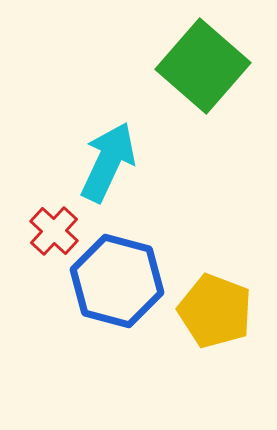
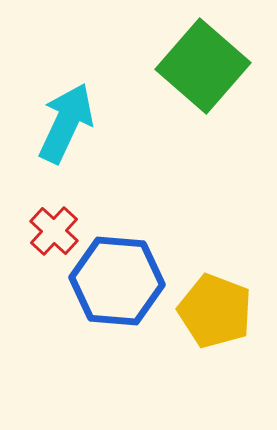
cyan arrow: moved 42 px left, 39 px up
blue hexagon: rotated 10 degrees counterclockwise
